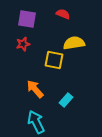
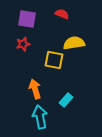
red semicircle: moved 1 px left
orange arrow: rotated 24 degrees clockwise
cyan arrow: moved 4 px right, 5 px up; rotated 15 degrees clockwise
